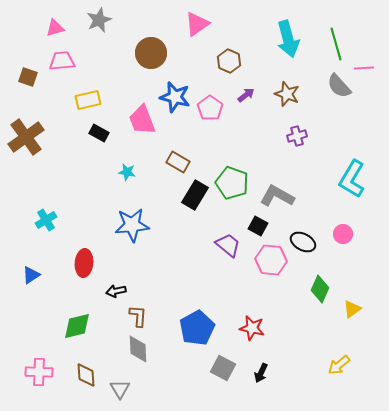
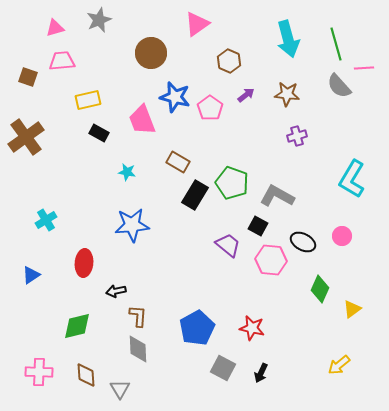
brown star at (287, 94): rotated 15 degrees counterclockwise
pink circle at (343, 234): moved 1 px left, 2 px down
